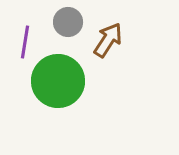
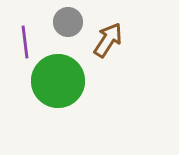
purple line: rotated 16 degrees counterclockwise
